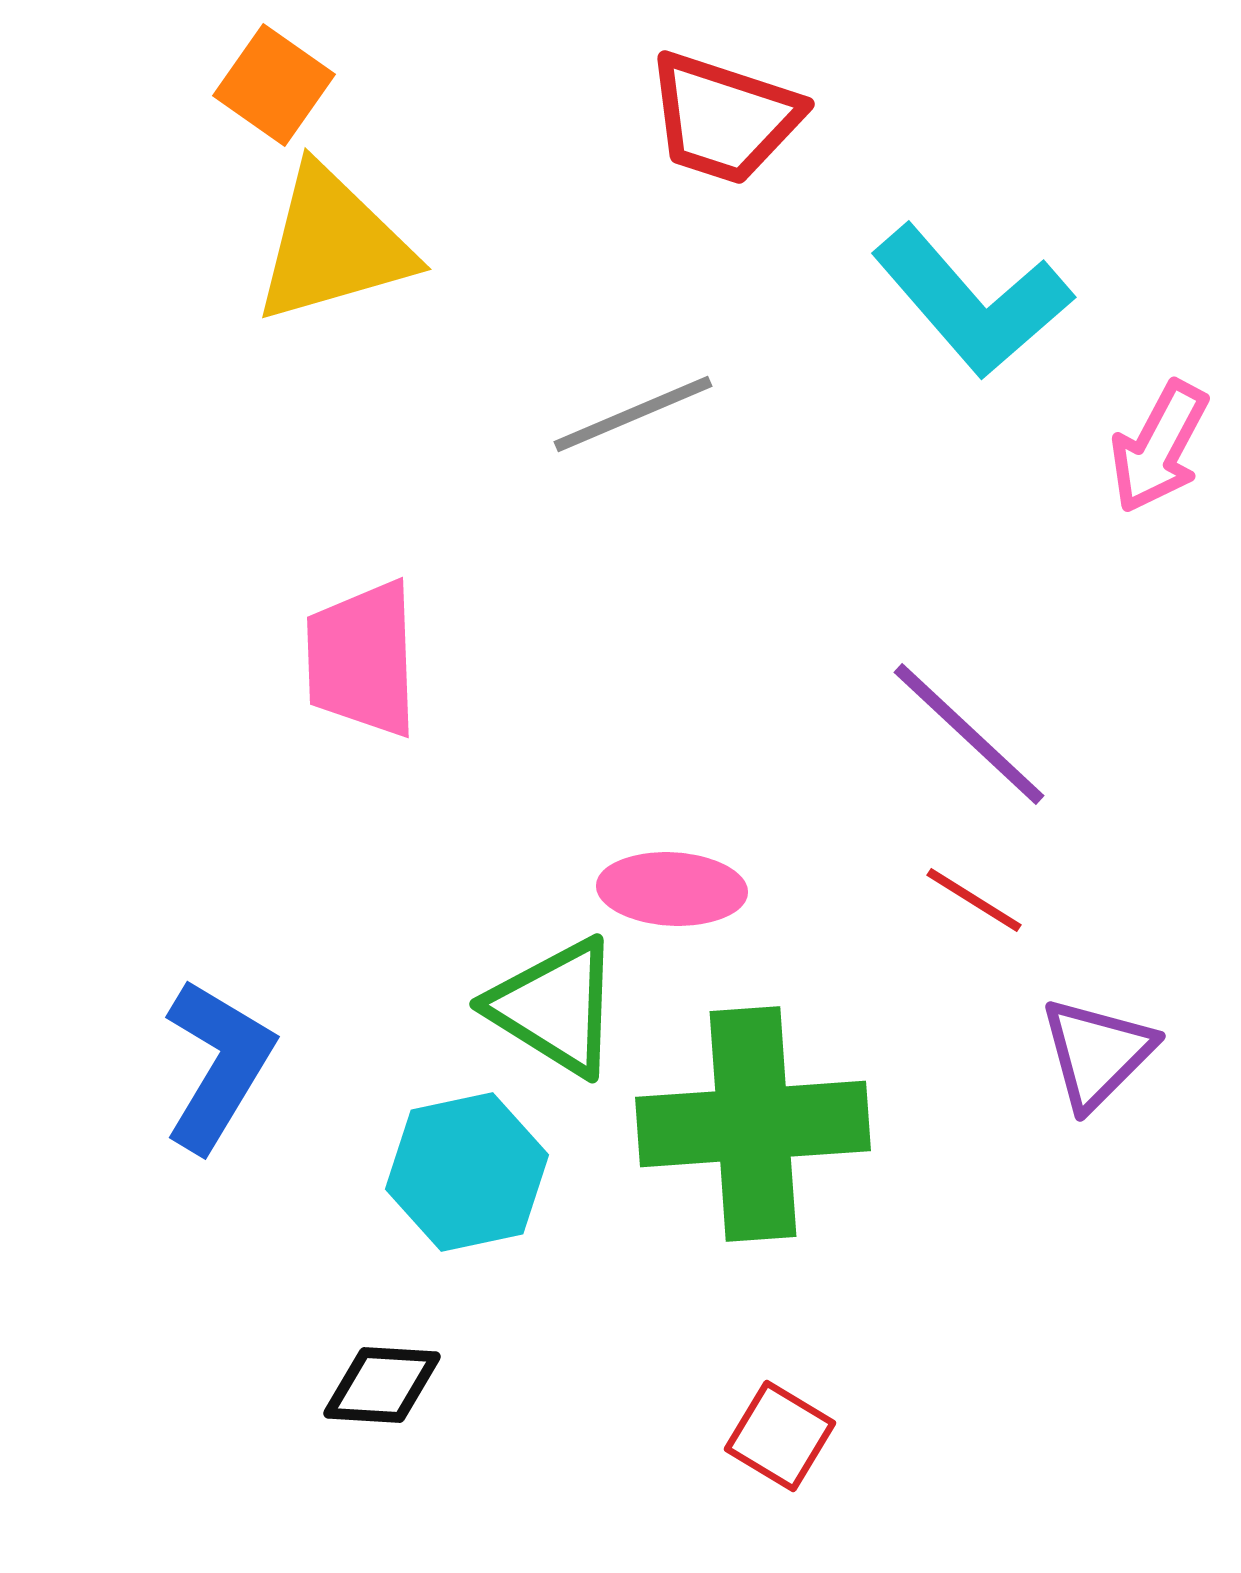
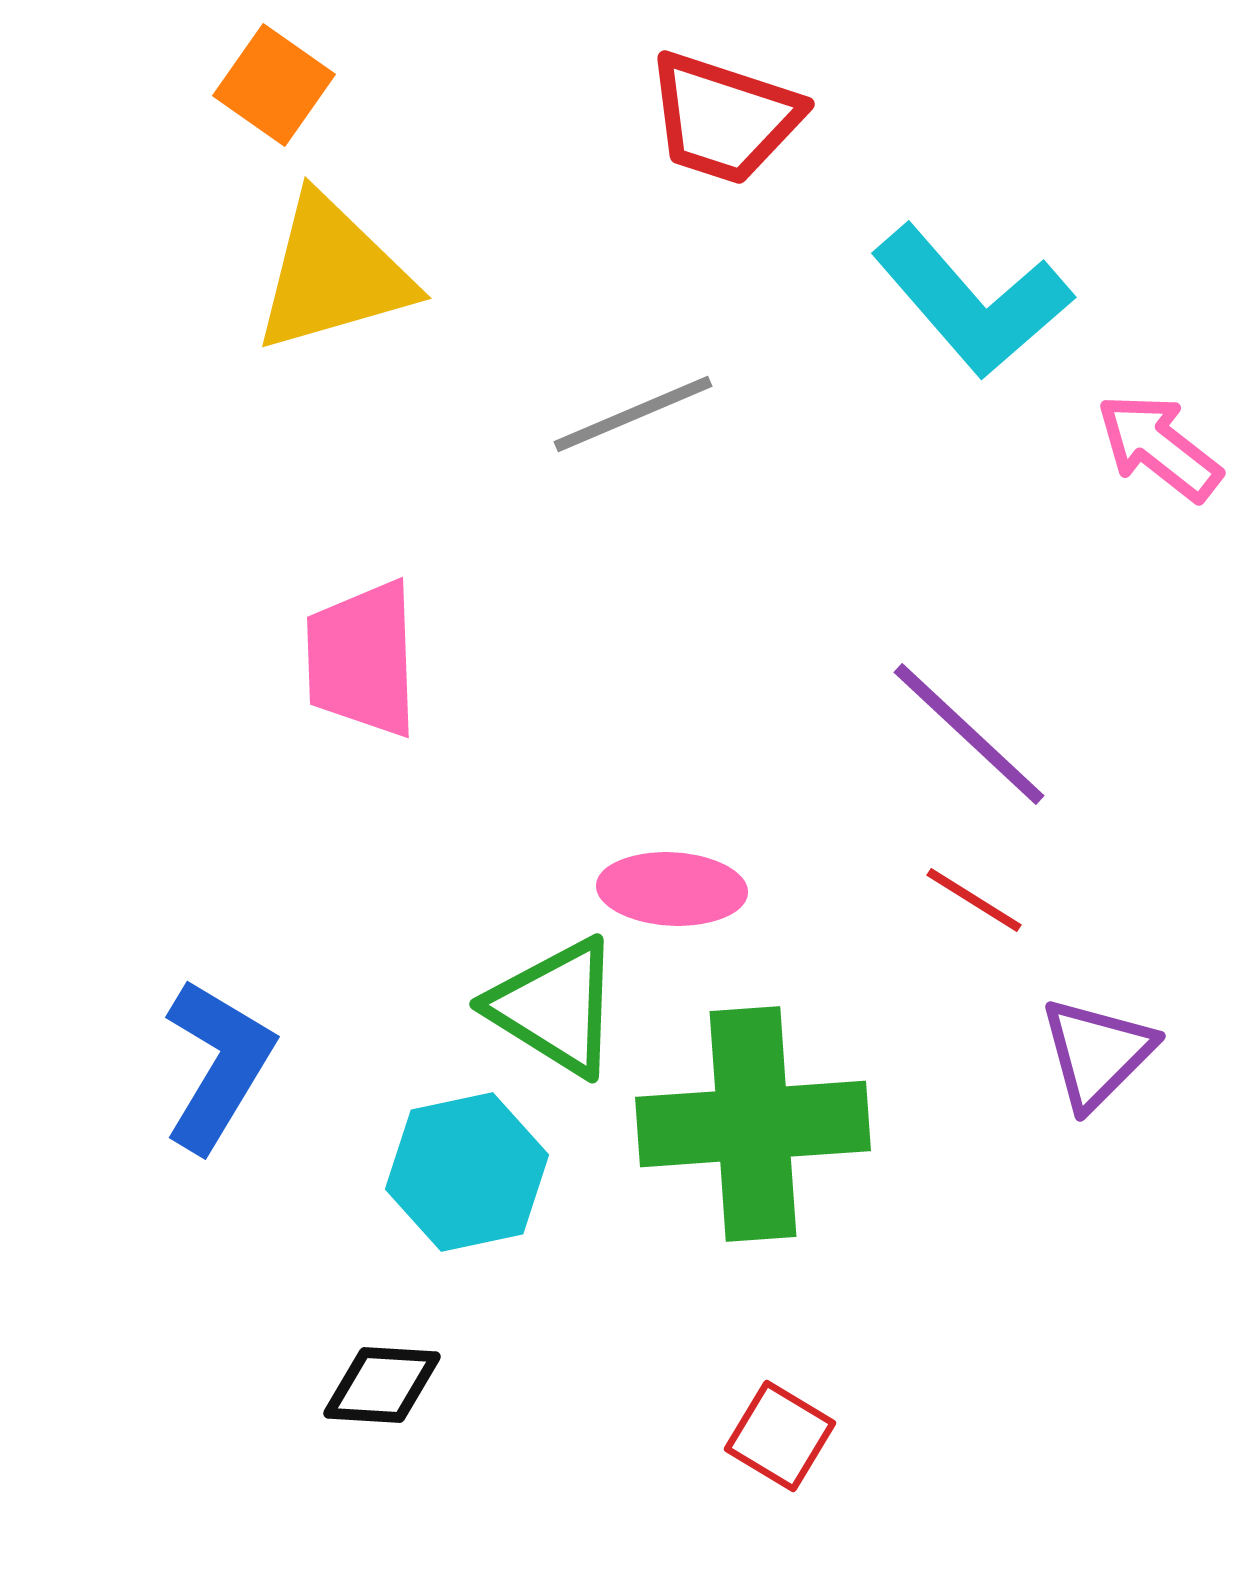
yellow triangle: moved 29 px down
pink arrow: rotated 100 degrees clockwise
